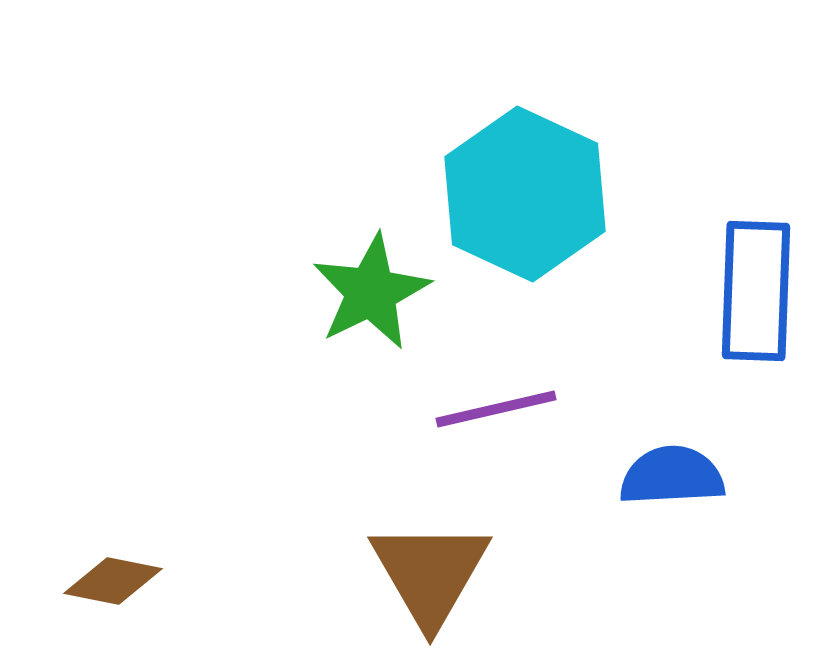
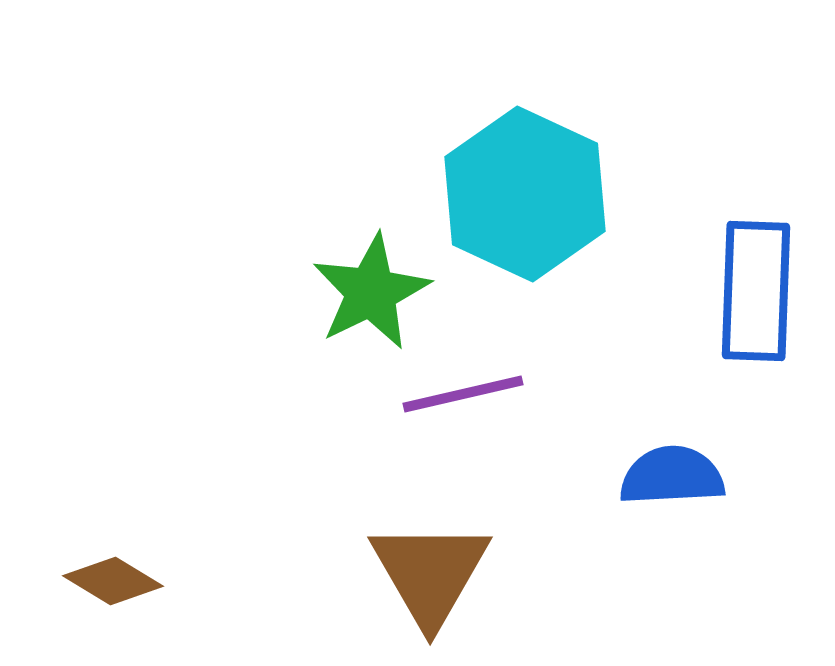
purple line: moved 33 px left, 15 px up
brown diamond: rotated 20 degrees clockwise
